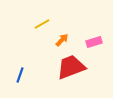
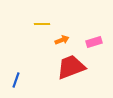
yellow line: rotated 28 degrees clockwise
orange arrow: rotated 24 degrees clockwise
blue line: moved 4 px left, 5 px down
